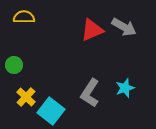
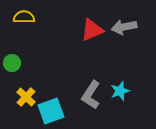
gray arrow: rotated 140 degrees clockwise
green circle: moved 2 px left, 2 px up
cyan star: moved 5 px left, 3 px down
gray L-shape: moved 1 px right, 2 px down
cyan square: rotated 32 degrees clockwise
